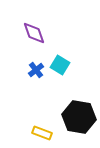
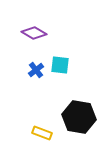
purple diamond: rotated 40 degrees counterclockwise
cyan square: rotated 24 degrees counterclockwise
